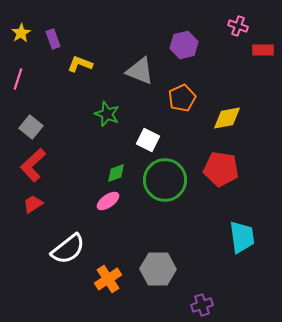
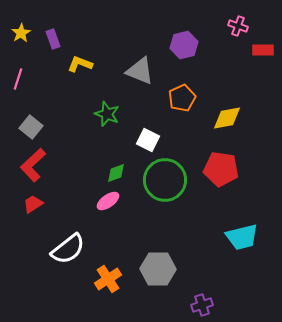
cyan trapezoid: rotated 84 degrees clockwise
